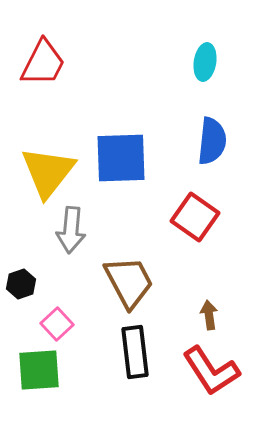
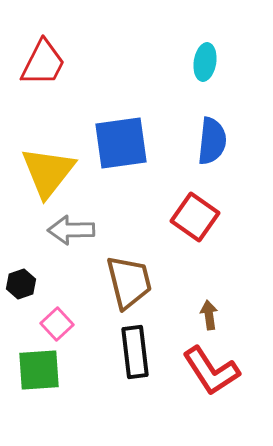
blue square: moved 15 px up; rotated 6 degrees counterclockwise
gray arrow: rotated 84 degrees clockwise
brown trapezoid: rotated 14 degrees clockwise
